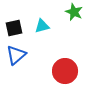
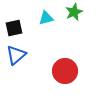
green star: rotated 24 degrees clockwise
cyan triangle: moved 4 px right, 8 px up
